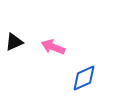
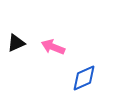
black triangle: moved 2 px right, 1 px down
